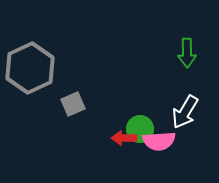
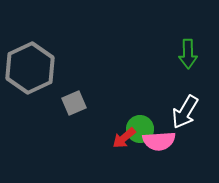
green arrow: moved 1 px right, 1 px down
gray square: moved 1 px right, 1 px up
red arrow: rotated 40 degrees counterclockwise
